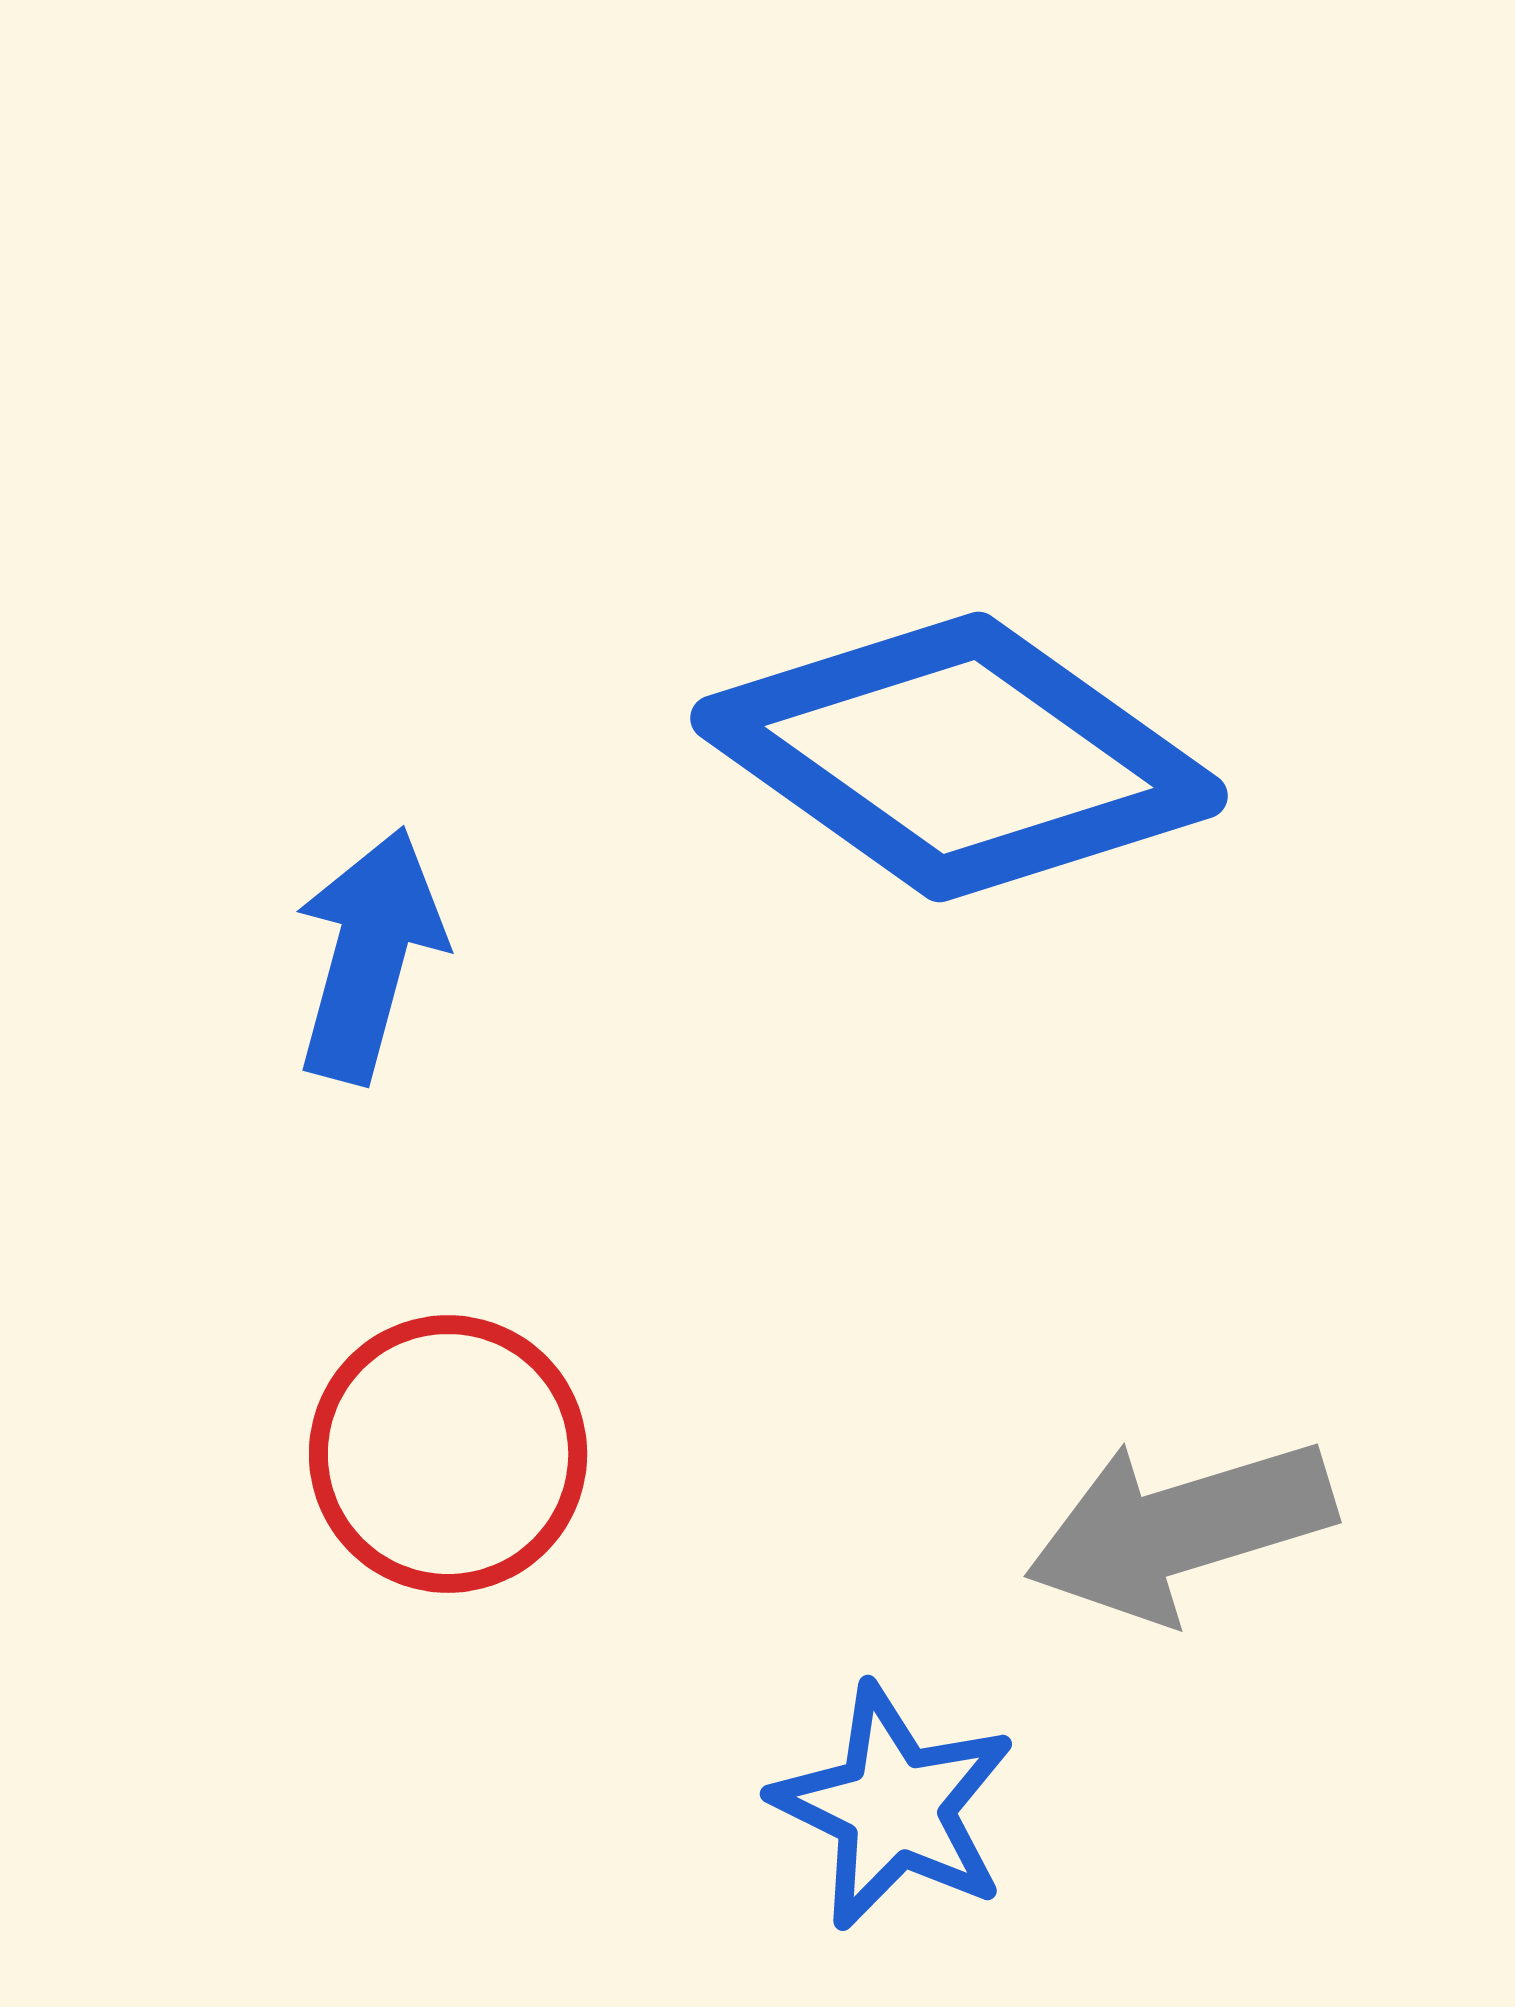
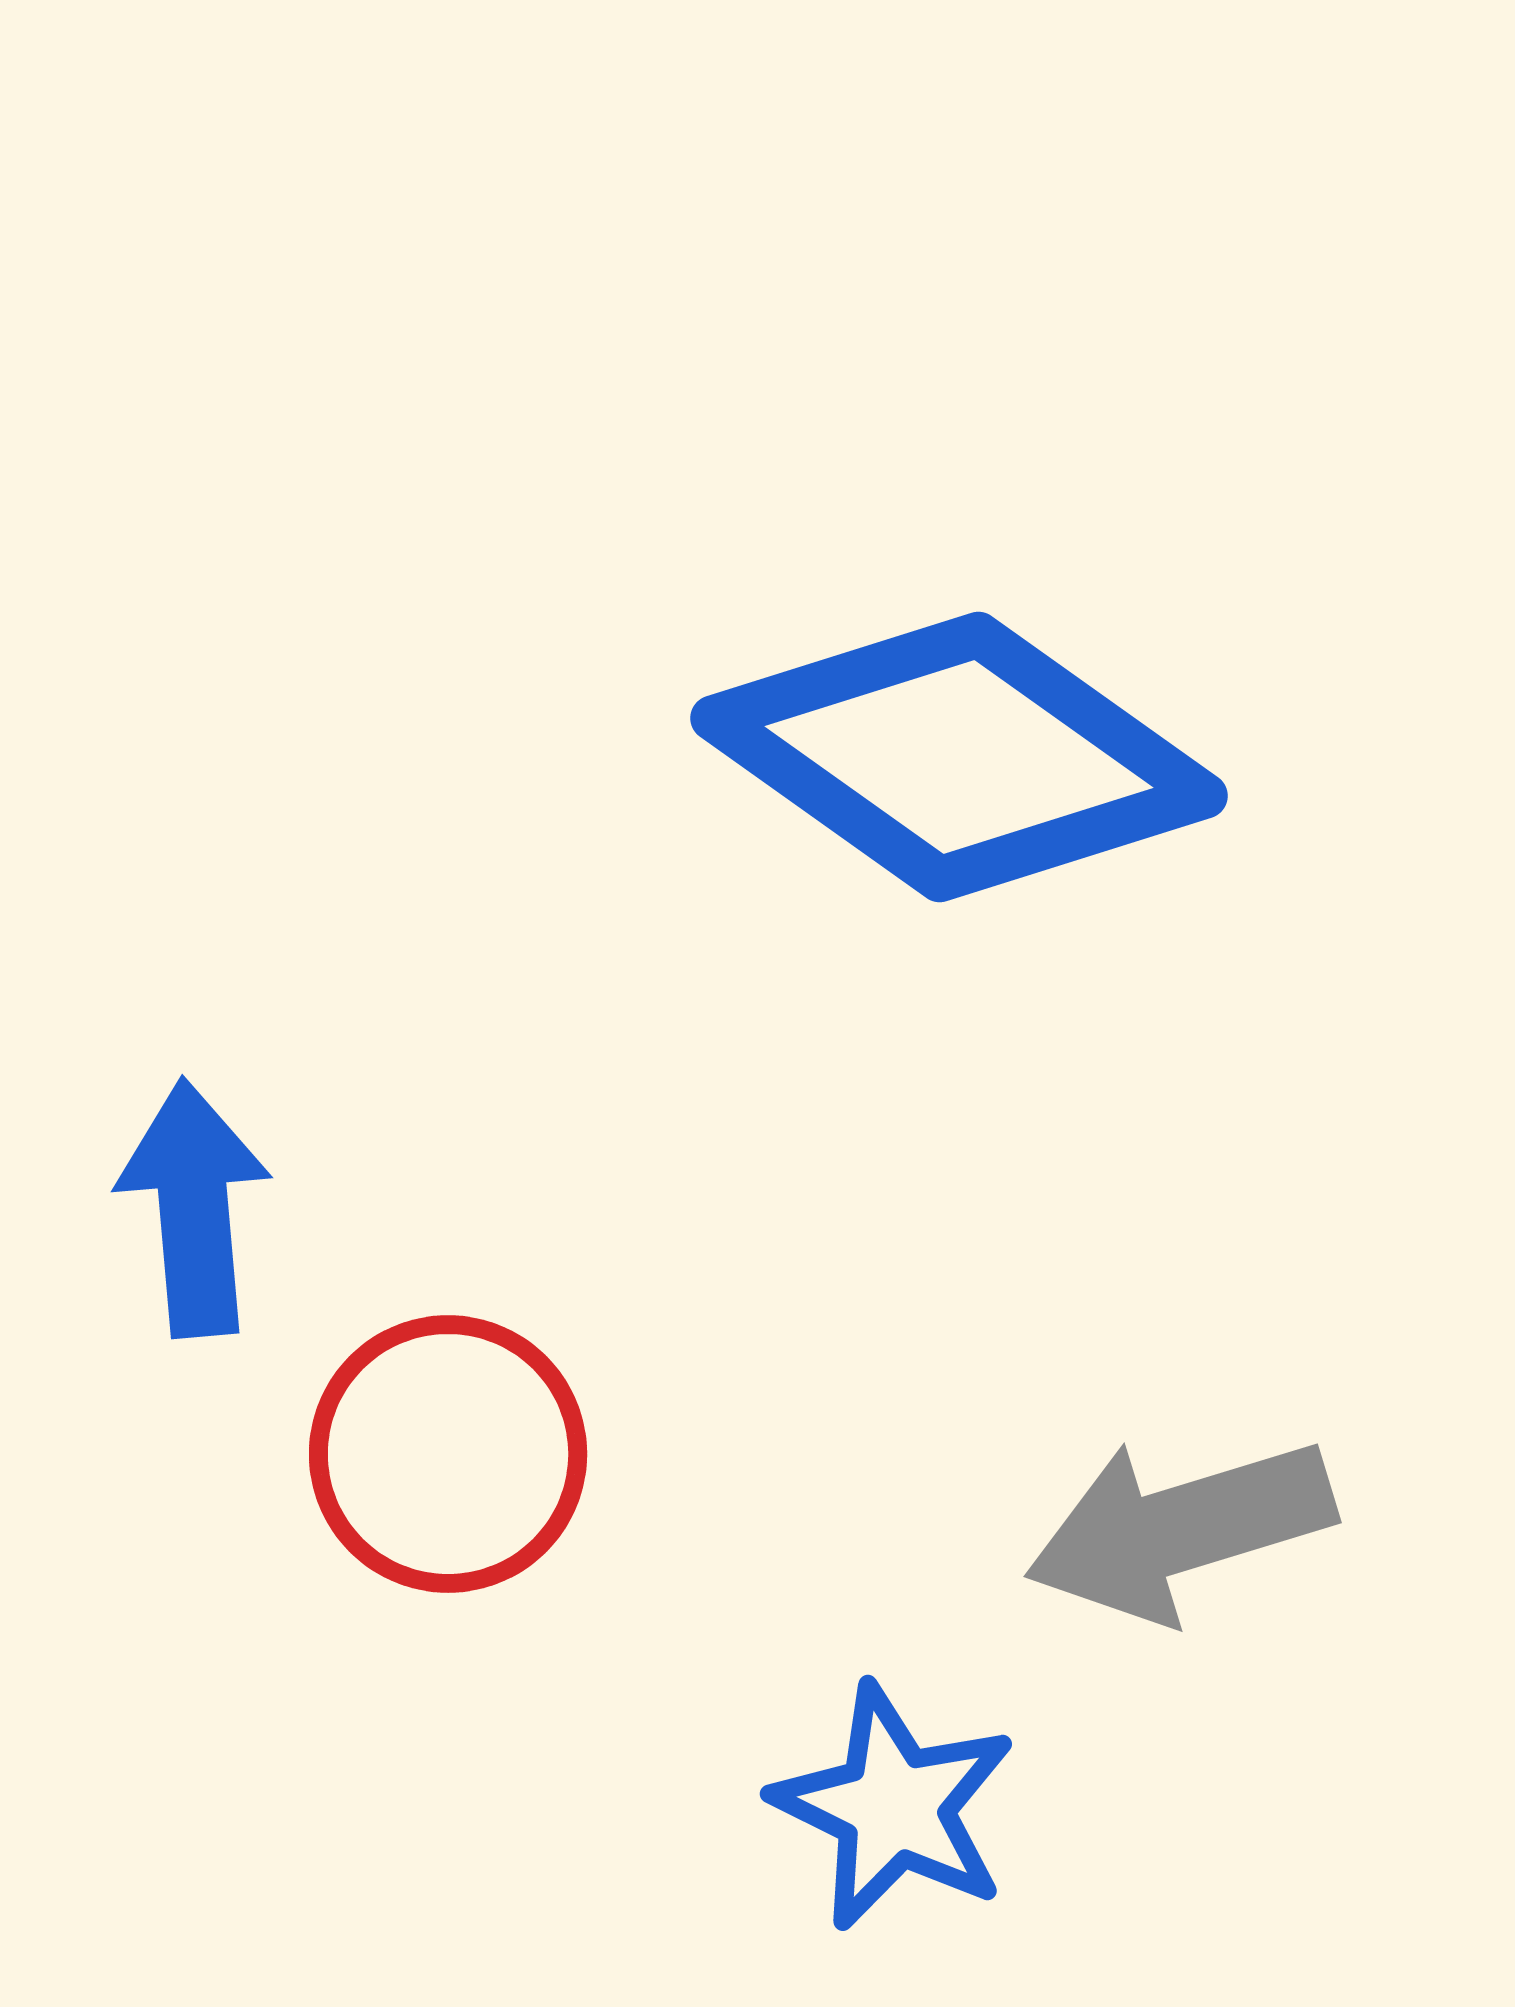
blue arrow: moved 175 px left, 253 px down; rotated 20 degrees counterclockwise
